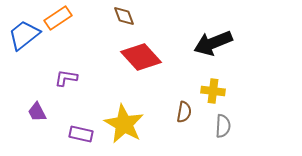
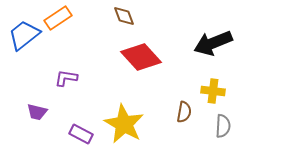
purple trapezoid: rotated 50 degrees counterclockwise
purple rectangle: rotated 15 degrees clockwise
